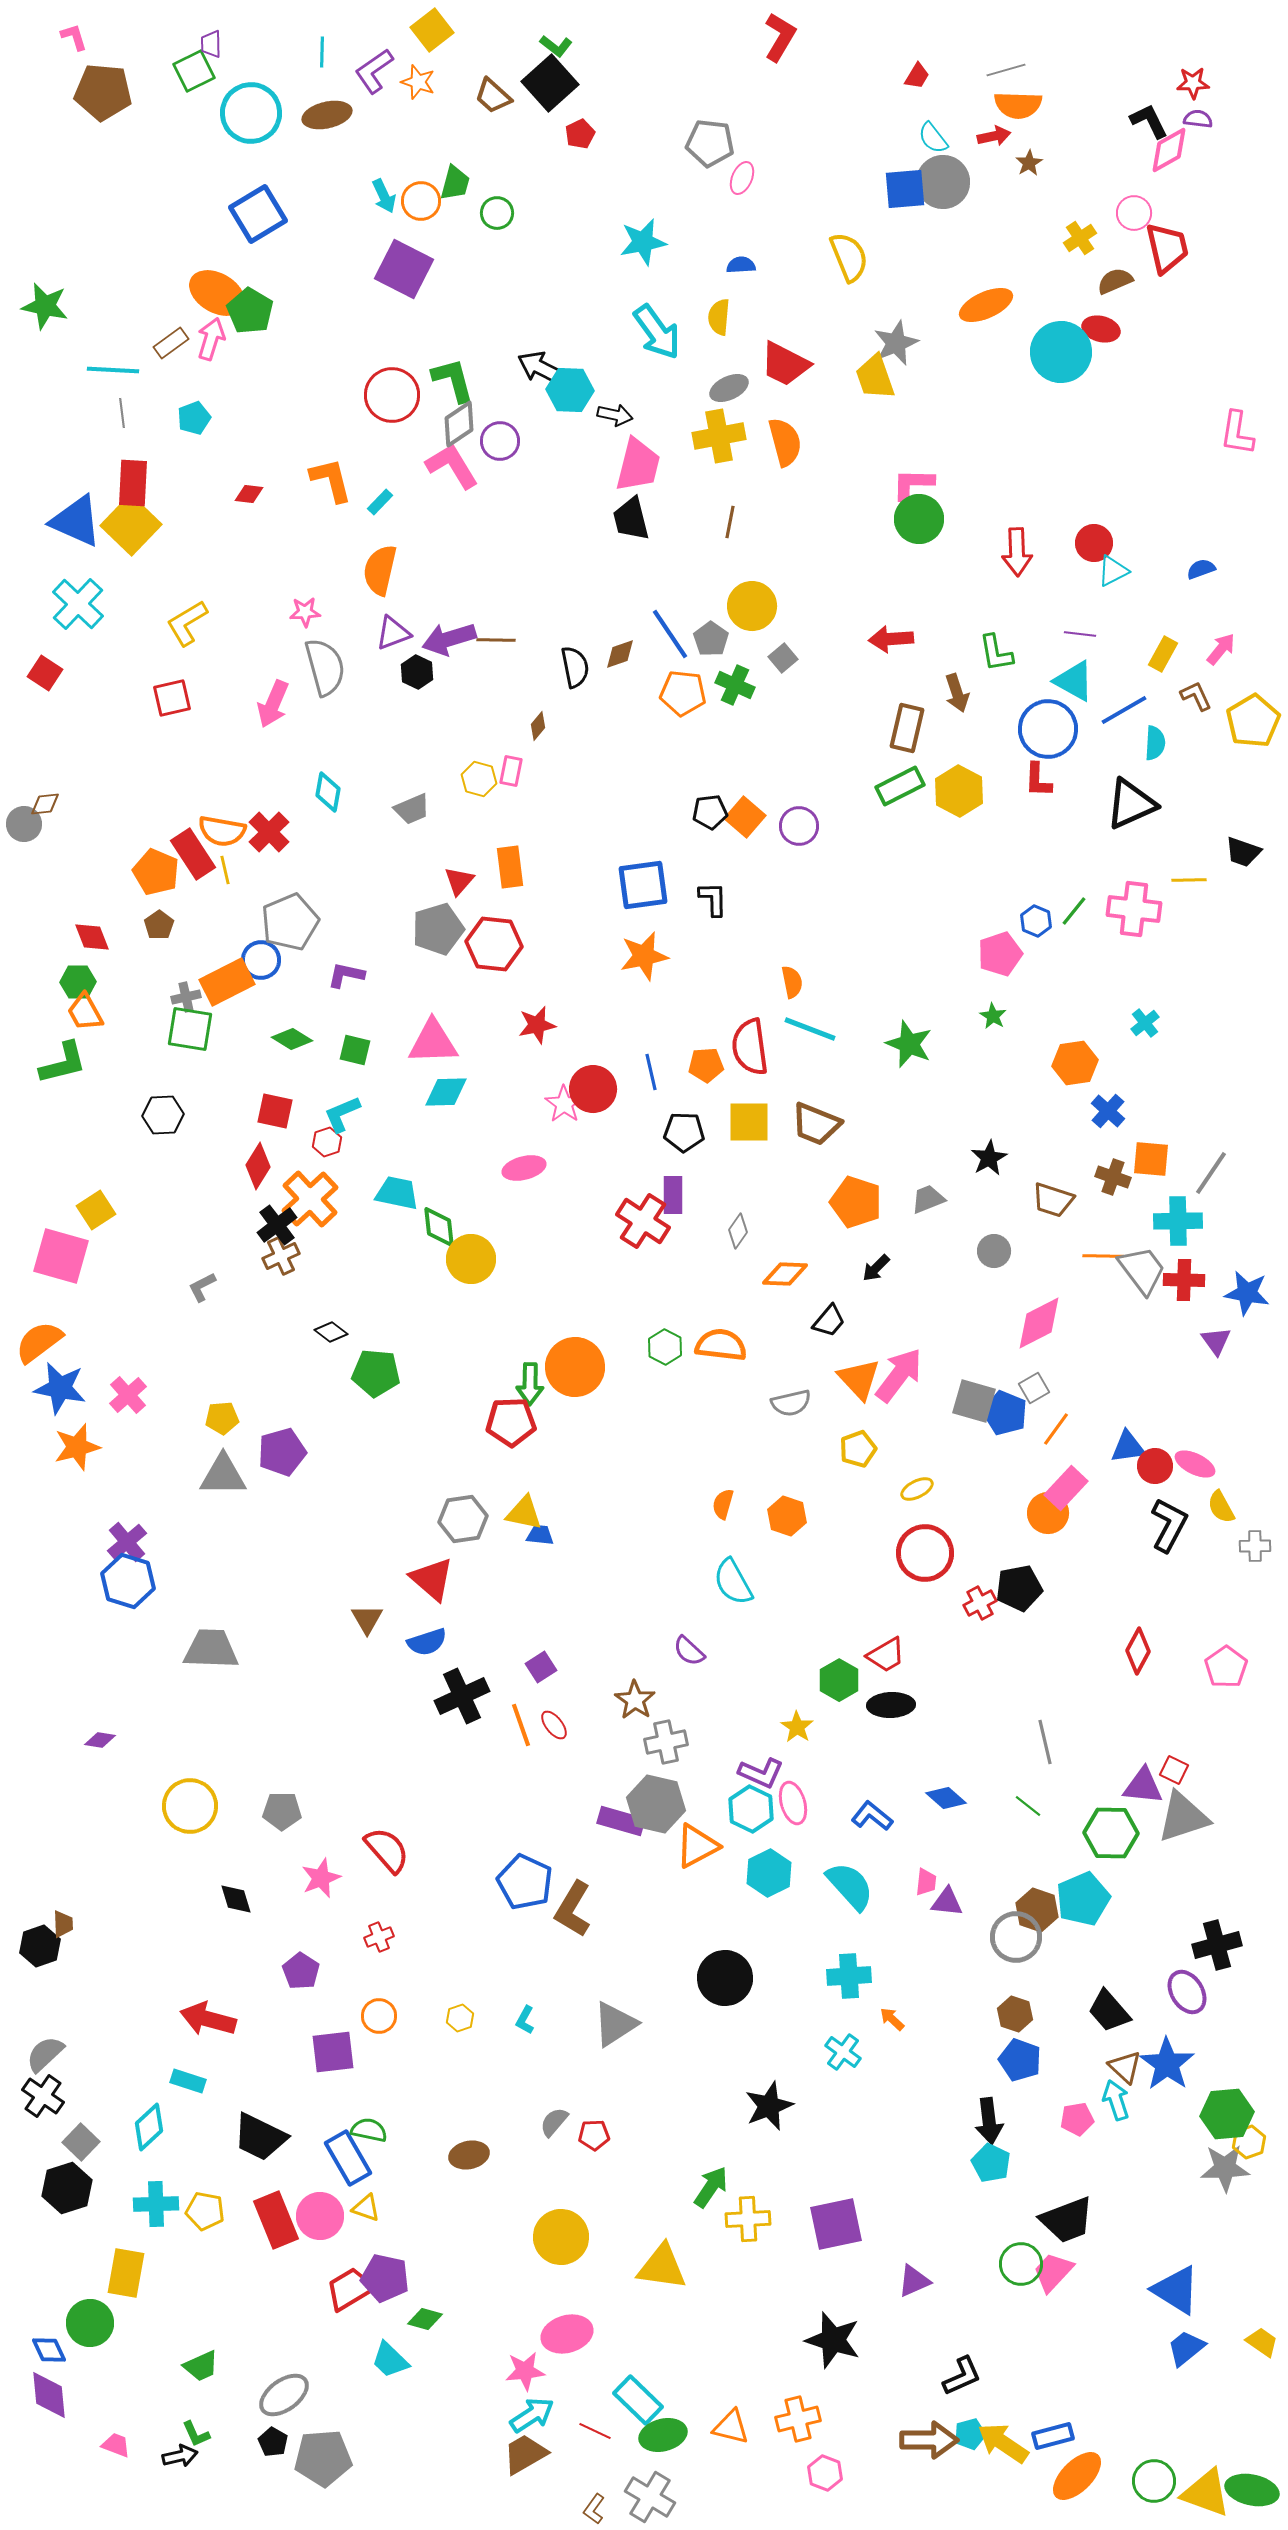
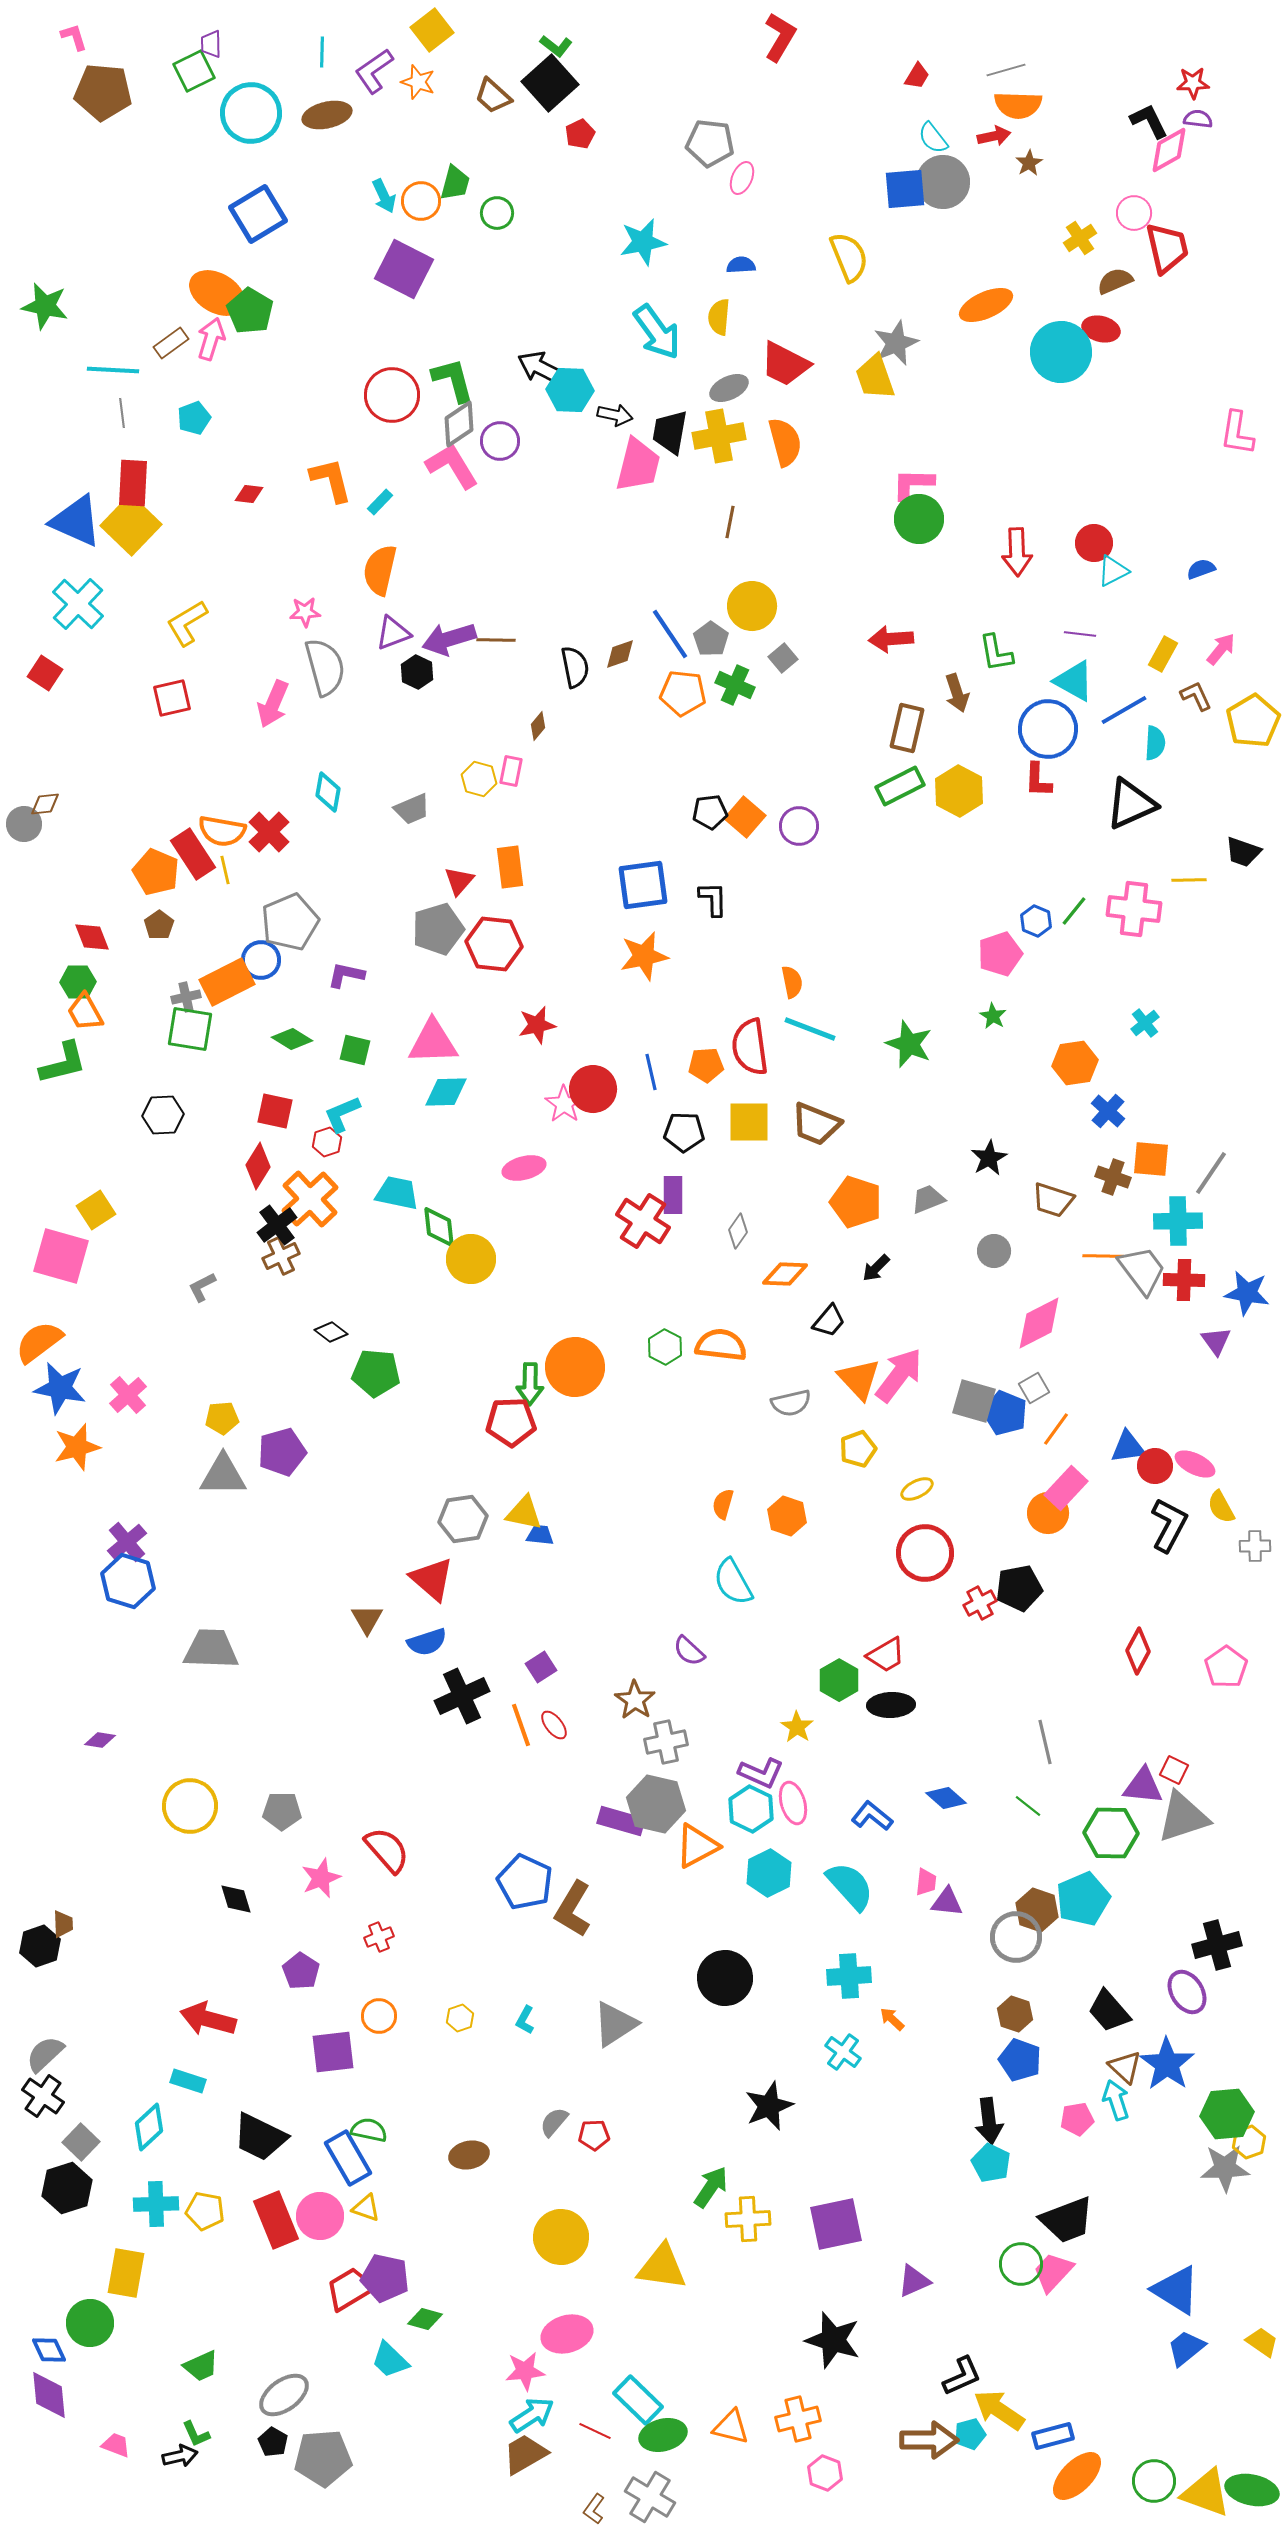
black trapezoid at (631, 519): moved 39 px right, 87 px up; rotated 24 degrees clockwise
yellow arrow at (1003, 2443): moved 4 px left, 33 px up
